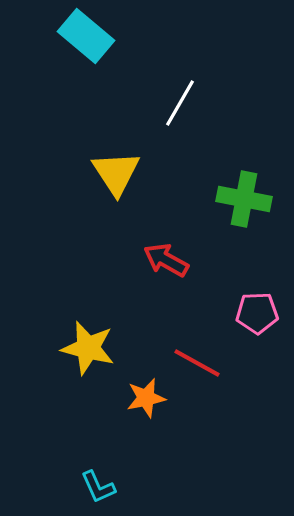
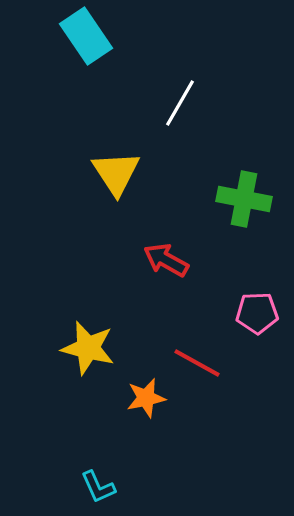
cyan rectangle: rotated 16 degrees clockwise
